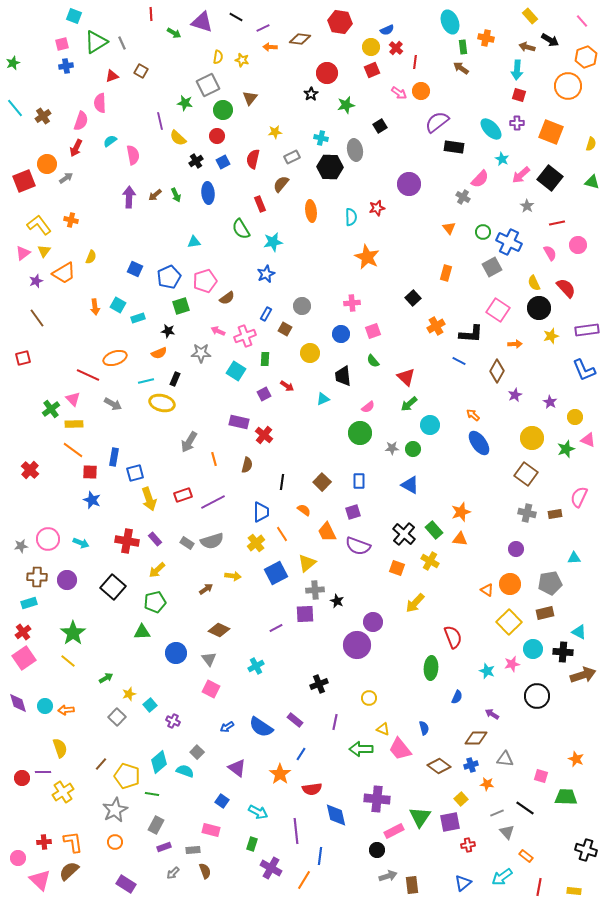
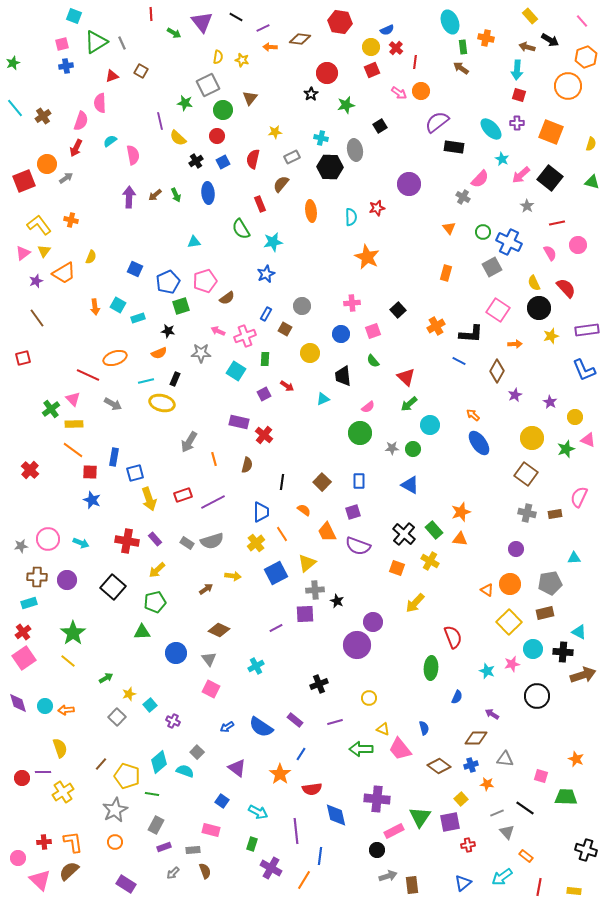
purple triangle at (202, 22): rotated 35 degrees clockwise
blue pentagon at (169, 277): moved 1 px left, 5 px down
black square at (413, 298): moved 15 px left, 12 px down
purple line at (335, 722): rotated 63 degrees clockwise
